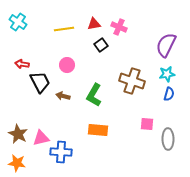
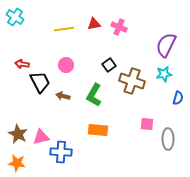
cyan cross: moved 3 px left, 5 px up
black square: moved 8 px right, 20 px down
pink circle: moved 1 px left
cyan star: moved 3 px left
blue semicircle: moved 9 px right, 4 px down
pink triangle: moved 1 px up
